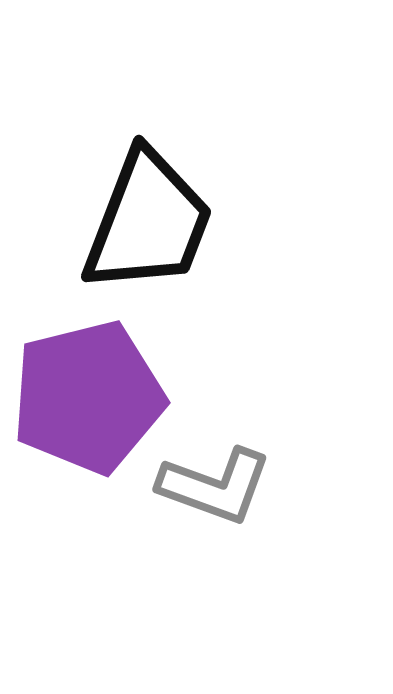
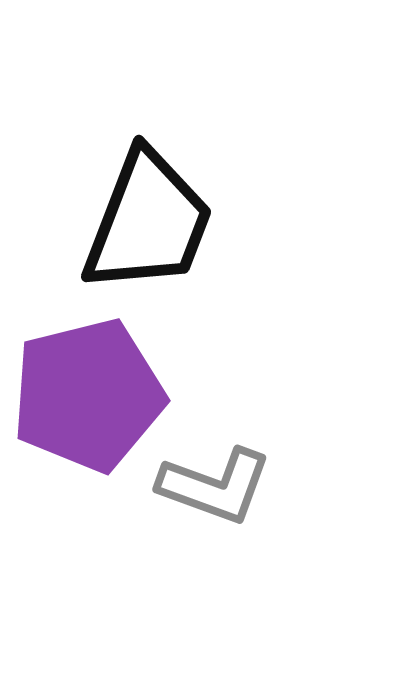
purple pentagon: moved 2 px up
